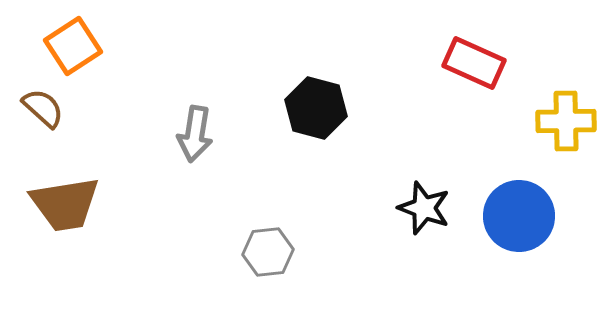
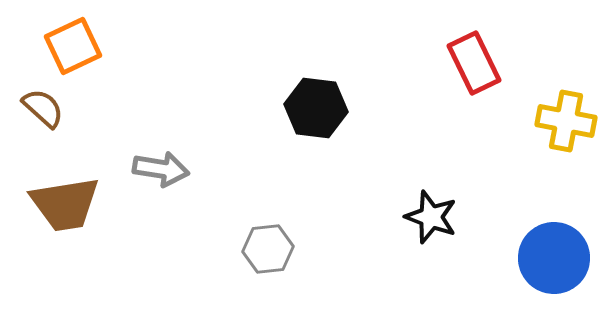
orange square: rotated 8 degrees clockwise
red rectangle: rotated 40 degrees clockwise
black hexagon: rotated 8 degrees counterclockwise
yellow cross: rotated 12 degrees clockwise
gray arrow: moved 34 px left, 35 px down; rotated 90 degrees counterclockwise
black star: moved 7 px right, 9 px down
blue circle: moved 35 px right, 42 px down
gray hexagon: moved 3 px up
